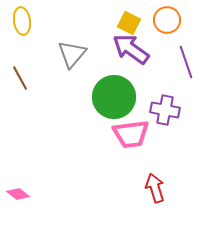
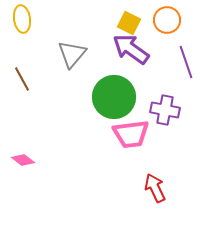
yellow ellipse: moved 2 px up
brown line: moved 2 px right, 1 px down
red arrow: rotated 8 degrees counterclockwise
pink diamond: moved 5 px right, 34 px up
